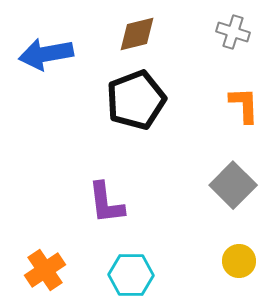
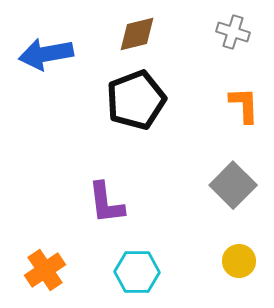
cyan hexagon: moved 6 px right, 3 px up
